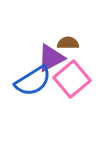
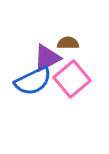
purple triangle: moved 4 px left
blue semicircle: rotated 6 degrees clockwise
